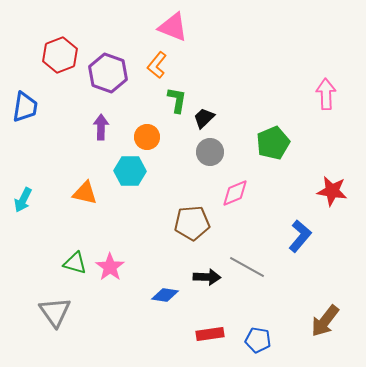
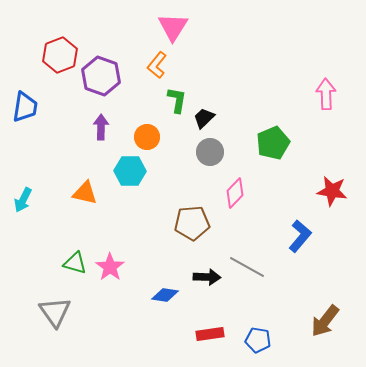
pink triangle: rotated 40 degrees clockwise
purple hexagon: moved 7 px left, 3 px down
pink diamond: rotated 24 degrees counterclockwise
